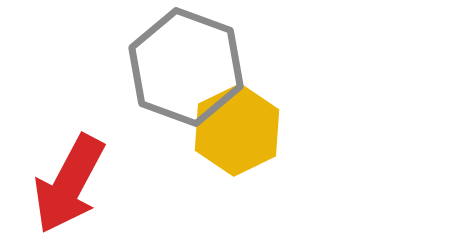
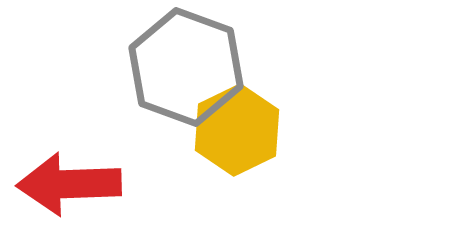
red arrow: rotated 60 degrees clockwise
